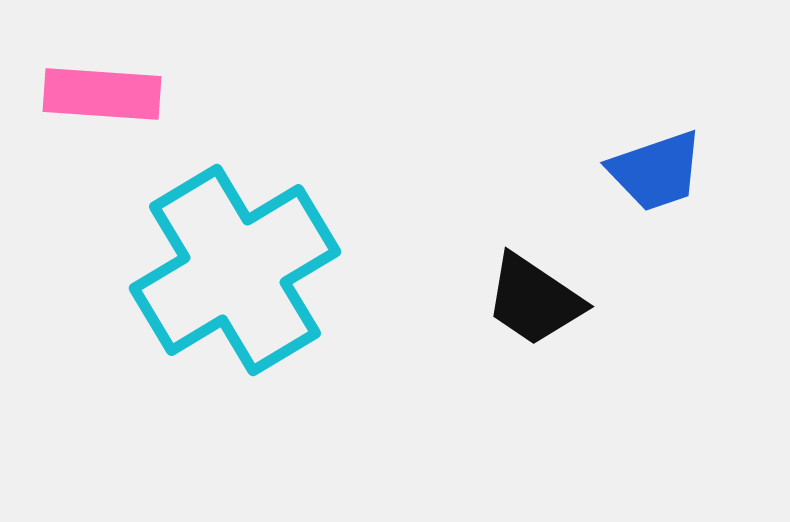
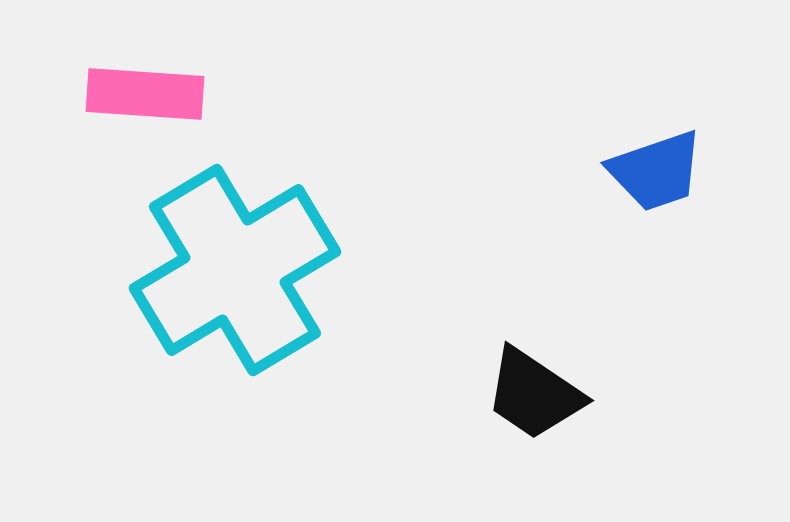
pink rectangle: moved 43 px right
black trapezoid: moved 94 px down
